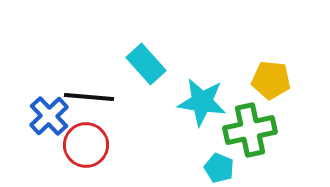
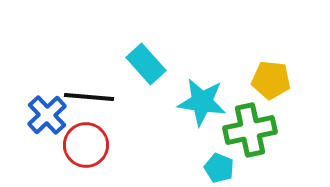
blue cross: moved 2 px left, 1 px up
